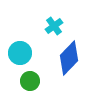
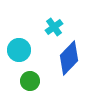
cyan cross: moved 1 px down
cyan circle: moved 1 px left, 3 px up
